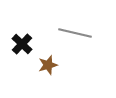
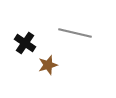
black cross: moved 3 px right, 1 px up; rotated 10 degrees counterclockwise
